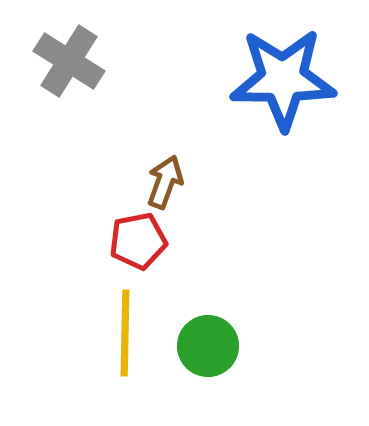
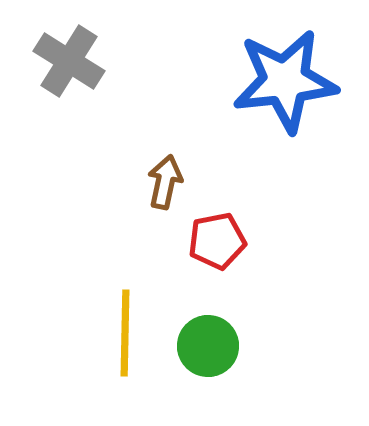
blue star: moved 2 px right, 2 px down; rotated 6 degrees counterclockwise
brown arrow: rotated 8 degrees counterclockwise
red pentagon: moved 79 px right
